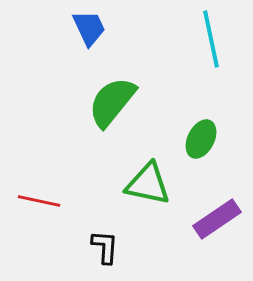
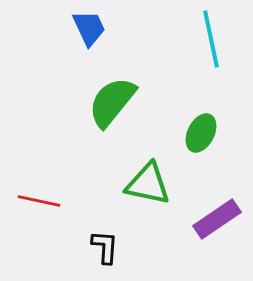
green ellipse: moved 6 px up
